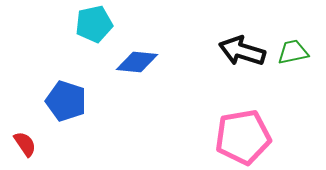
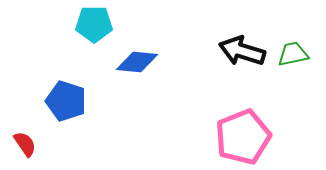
cyan pentagon: rotated 12 degrees clockwise
green trapezoid: moved 2 px down
pink pentagon: rotated 12 degrees counterclockwise
